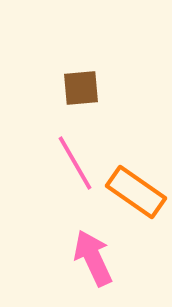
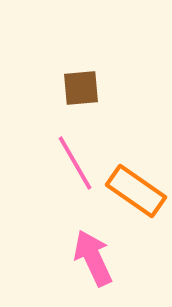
orange rectangle: moved 1 px up
